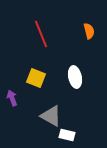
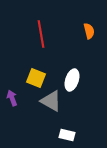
red line: rotated 12 degrees clockwise
white ellipse: moved 3 px left, 3 px down; rotated 30 degrees clockwise
gray triangle: moved 15 px up
